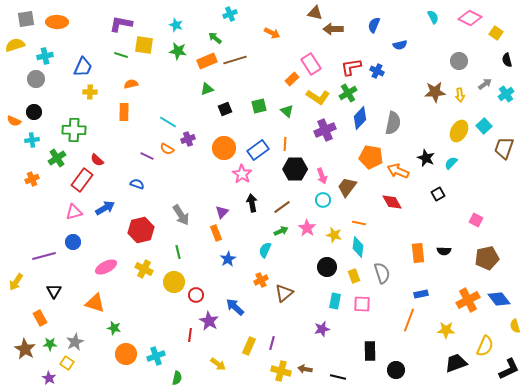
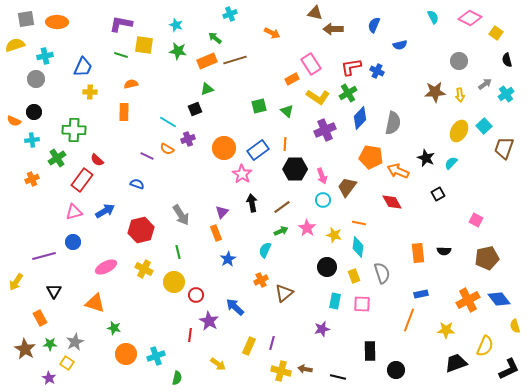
orange rectangle at (292, 79): rotated 16 degrees clockwise
black square at (225, 109): moved 30 px left
blue arrow at (105, 208): moved 3 px down
